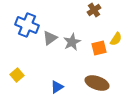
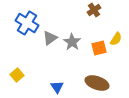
blue cross: moved 2 px up; rotated 10 degrees clockwise
gray star: rotated 12 degrees counterclockwise
blue triangle: rotated 32 degrees counterclockwise
